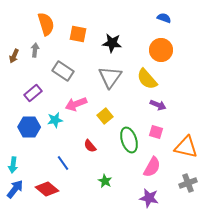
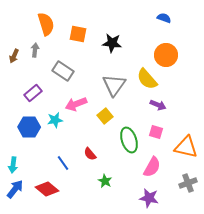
orange circle: moved 5 px right, 5 px down
gray triangle: moved 4 px right, 8 px down
red semicircle: moved 8 px down
